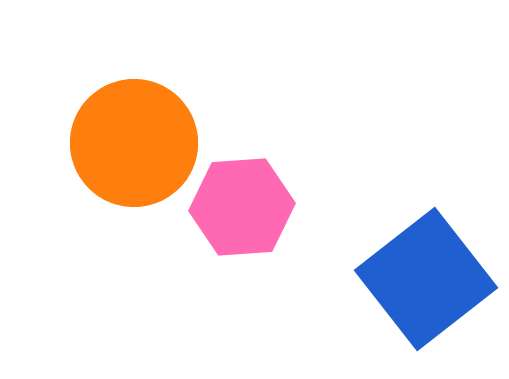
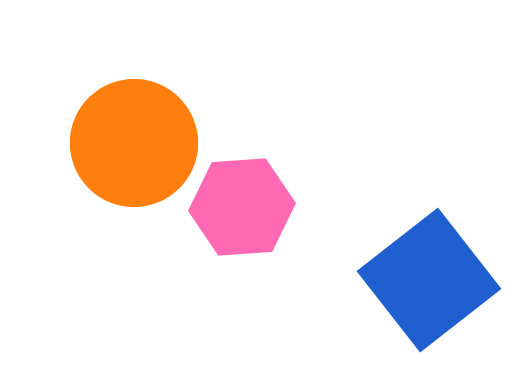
blue square: moved 3 px right, 1 px down
